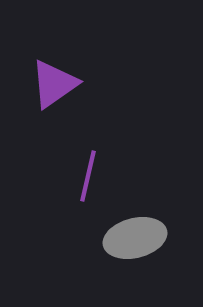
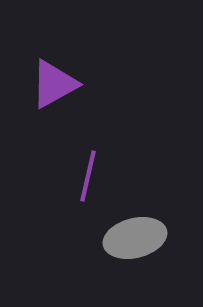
purple triangle: rotated 6 degrees clockwise
